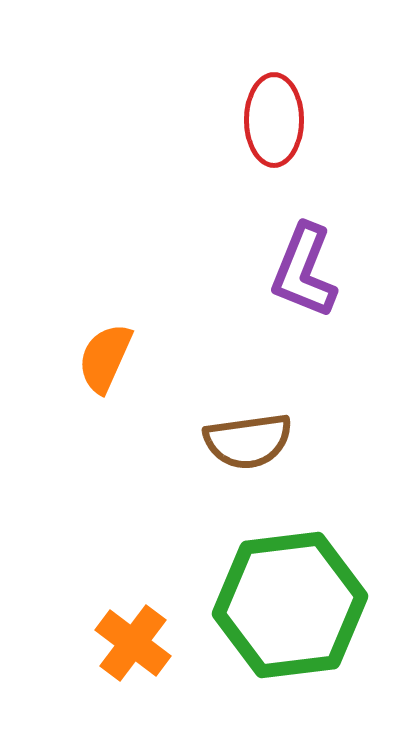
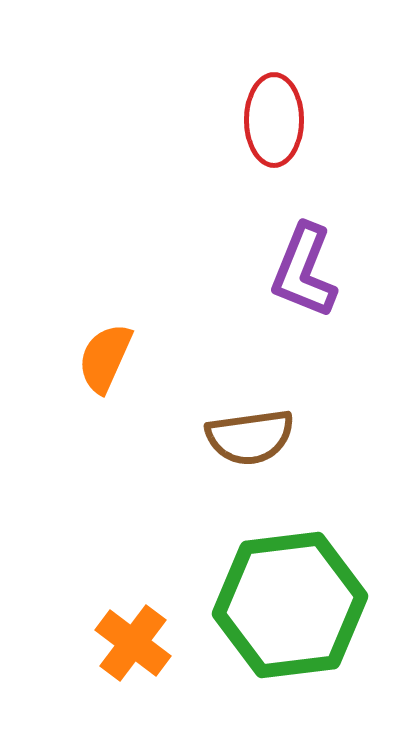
brown semicircle: moved 2 px right, 4 px up
